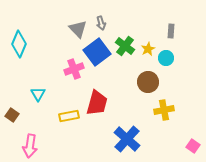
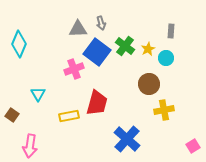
gray triangle: rotated 48 degrees counterclockwise
blue square: rotated 16 degrees counterclockwise
brown circle: moved 1 px right, 2 px down
pink square: rotated 24 degrees clockwise
